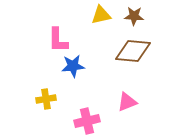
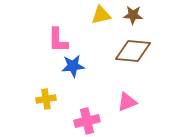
brown star: moved 1 px left, 1 px up
